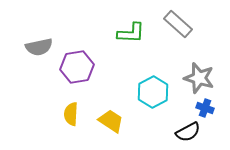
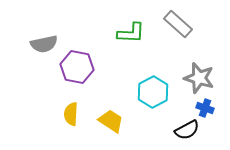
gray semicircle: moved 5 px right, 3 px up
purple hexagon: rotated 20 degrees clockwise
black semicircle: moved 1 px left, 2 px up
